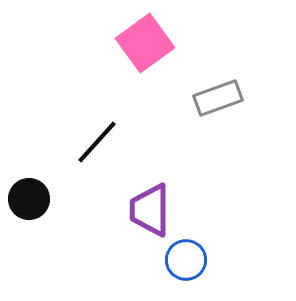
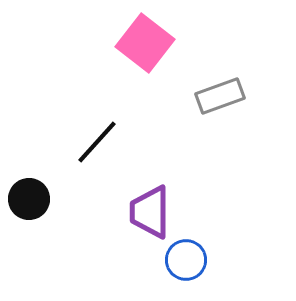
pink square: rotated 16 degrees counterclockwise
gray rectangle: moved 2 px right, 2 px up
purple trapezoid: moved 2 px down
